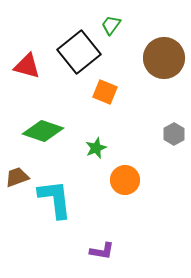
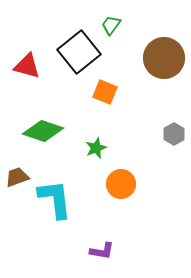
orange circle: moved 4 px left, 4 px down
